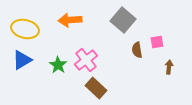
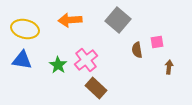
gray square: moved 5 px left
blue triangle: rotated 40 degrees clockwise
